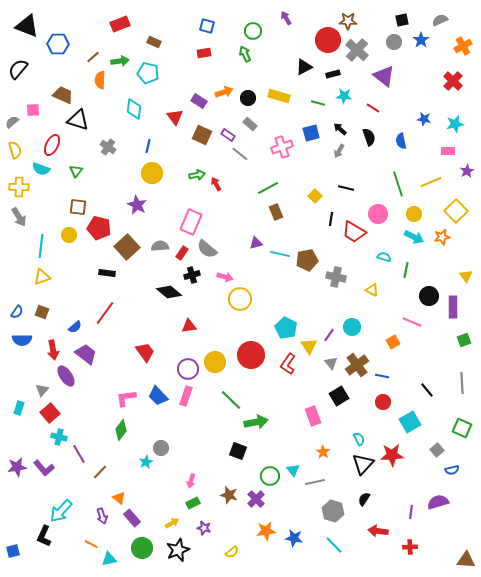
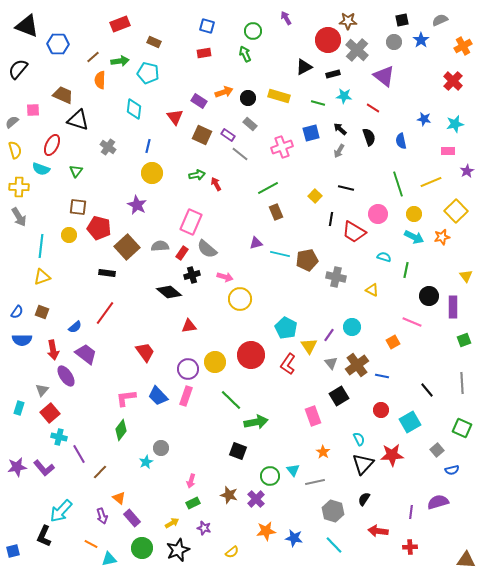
red circle at (383, 402): moved 2 px left, 8 px down
